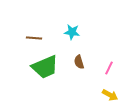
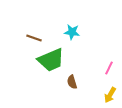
brown line: rotated 14 degrees clockwise
brown semicircle: moved 7 px left, 20 px down
green trapezoid: moved 6 px right, 7 px up
yellow arrow: rotated 91 degrees clockwise
